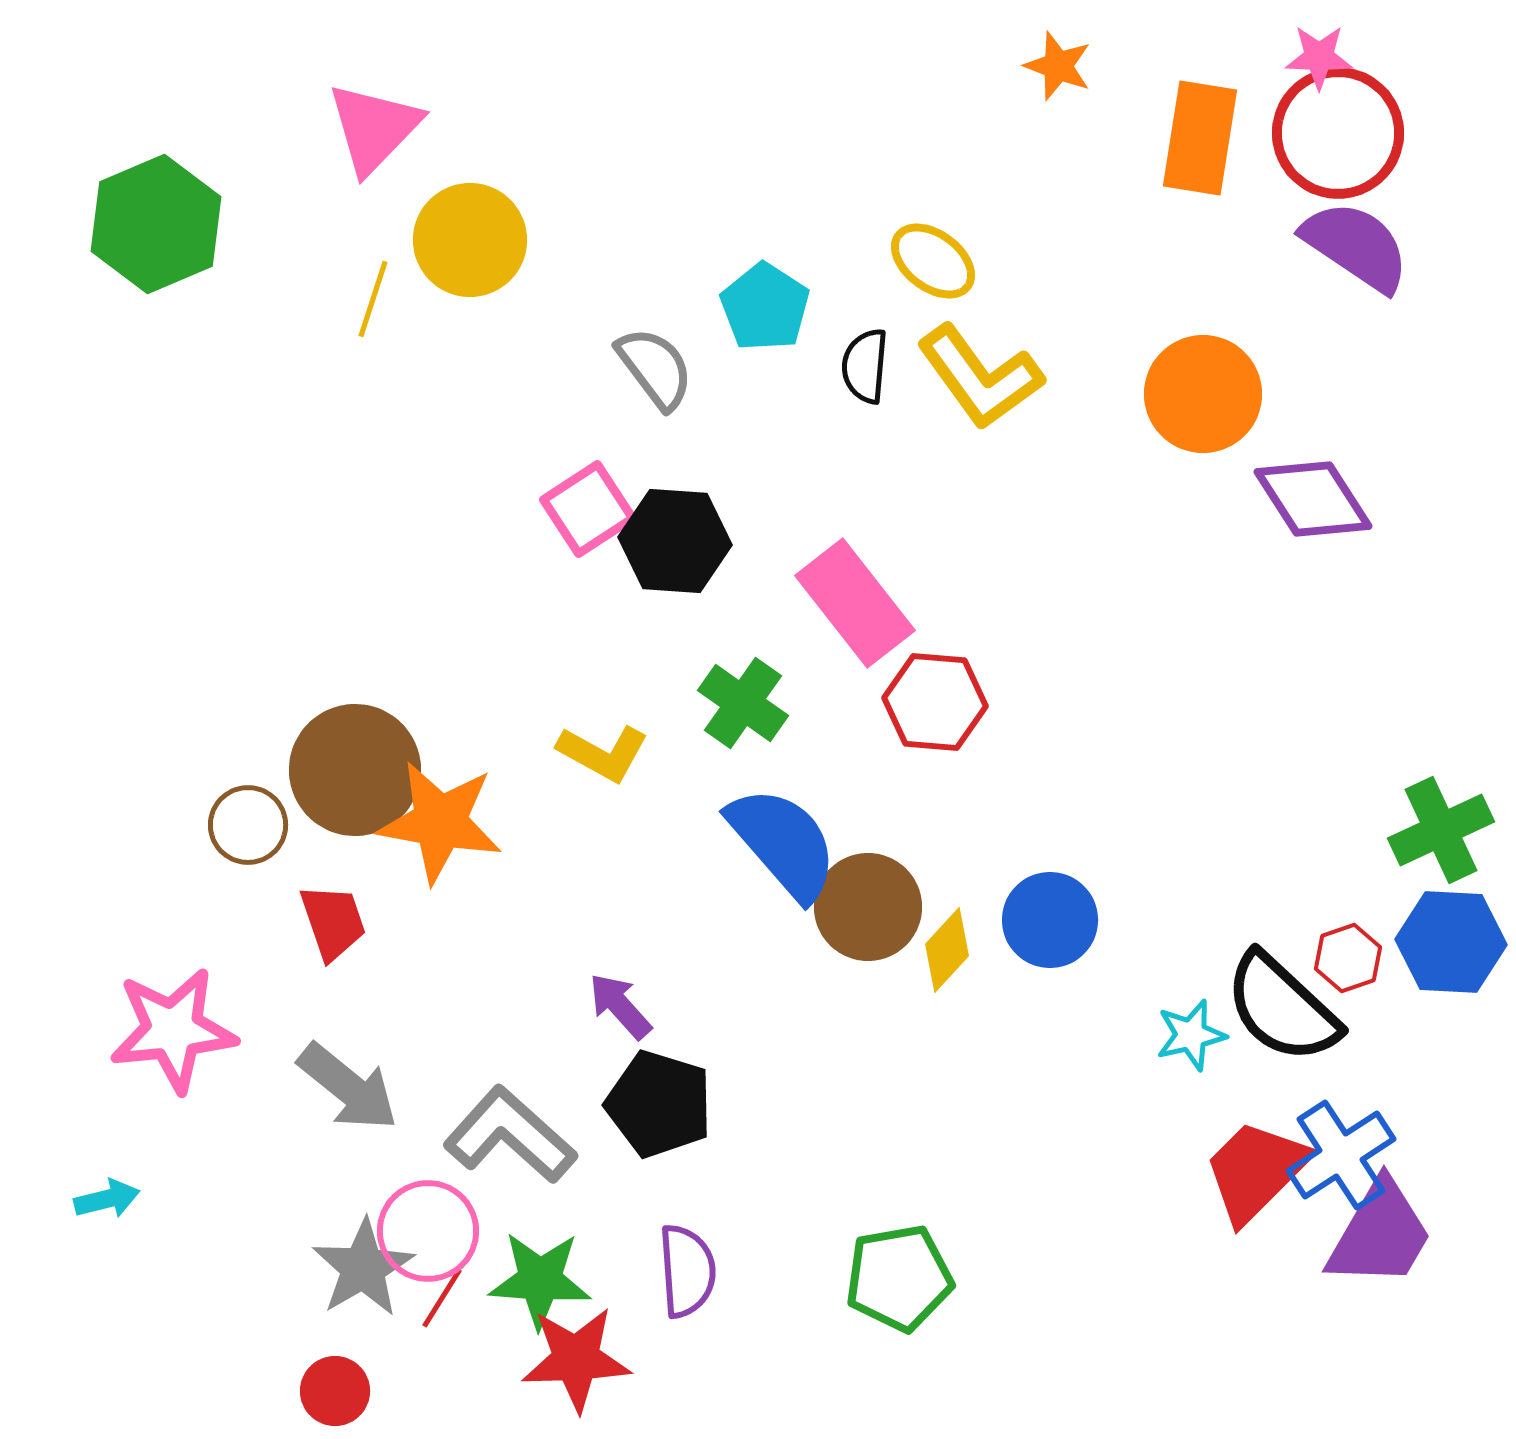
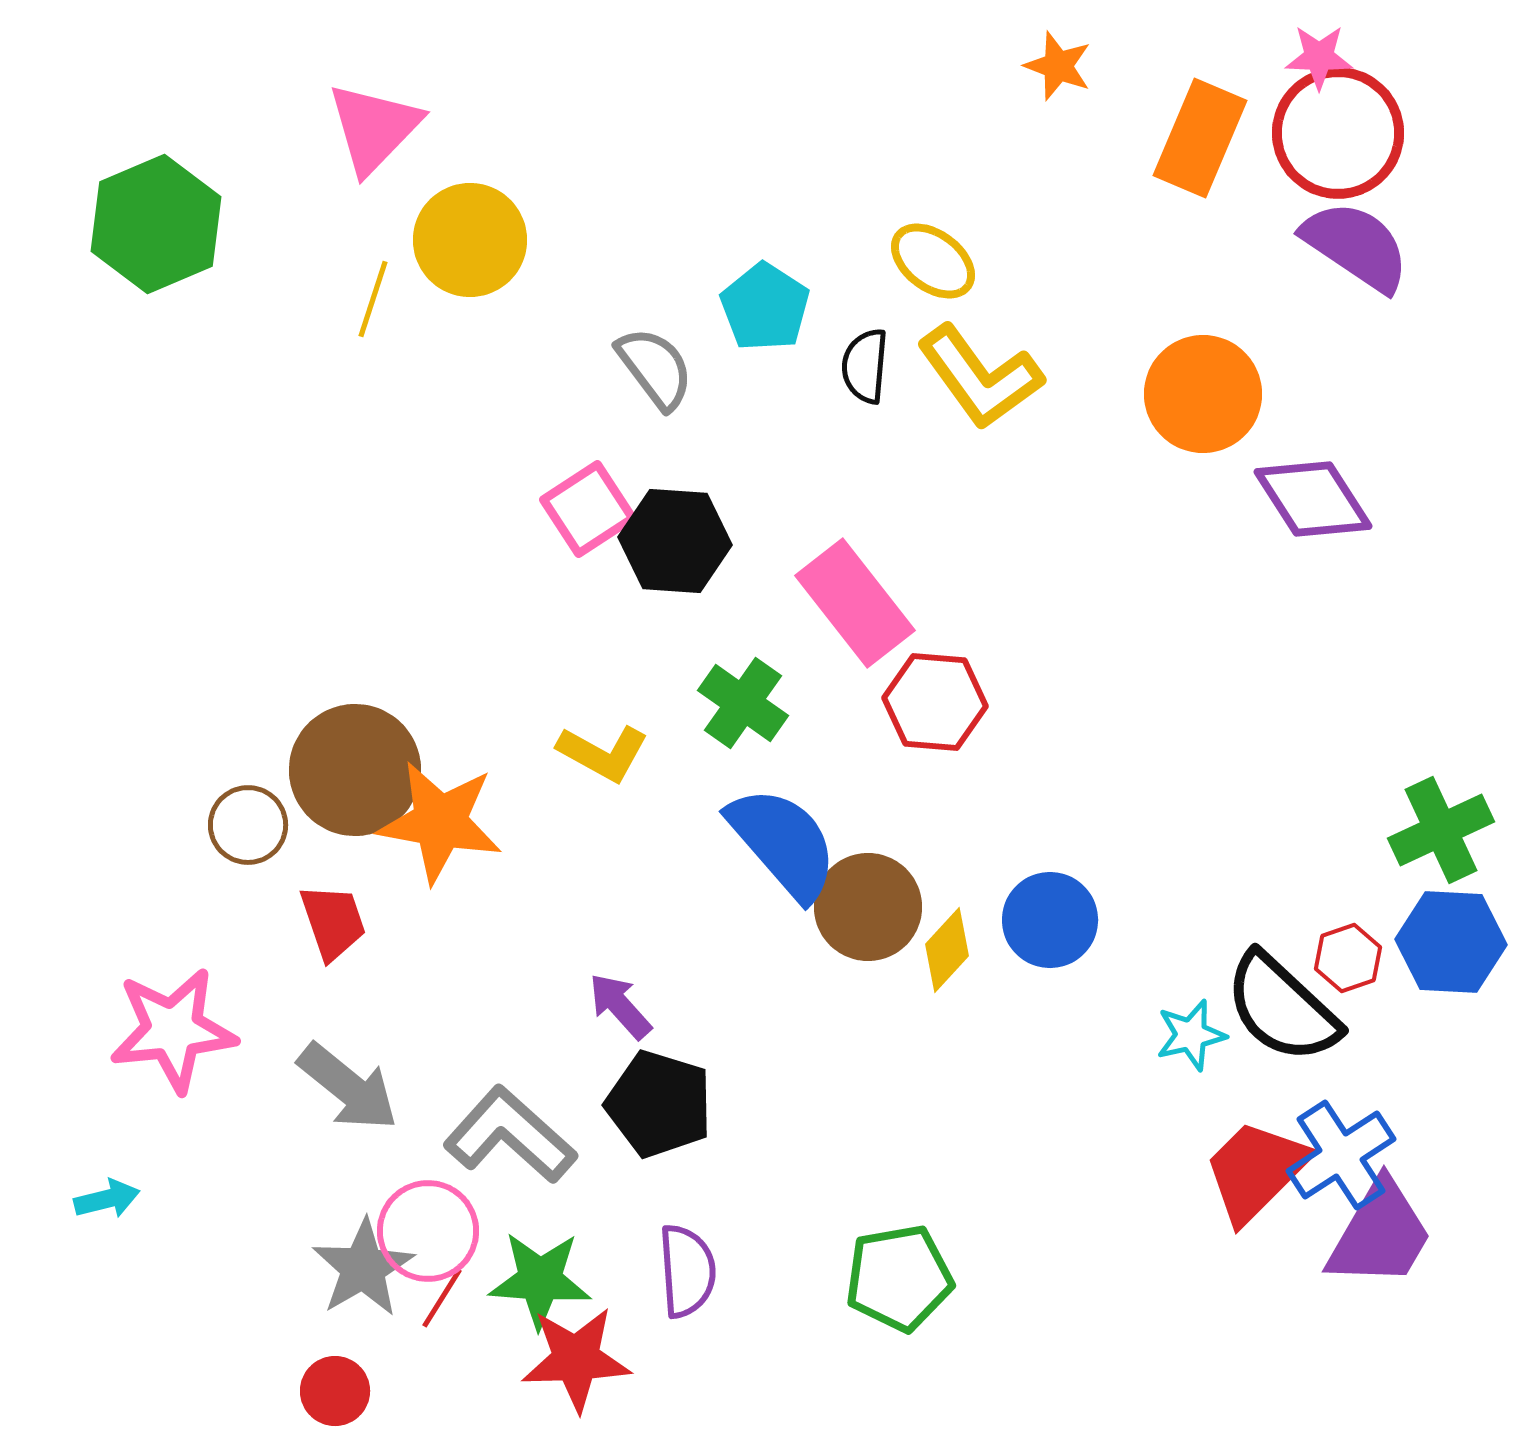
orange rectangle at (1200, 138): rotated 14 degrees clockwise
